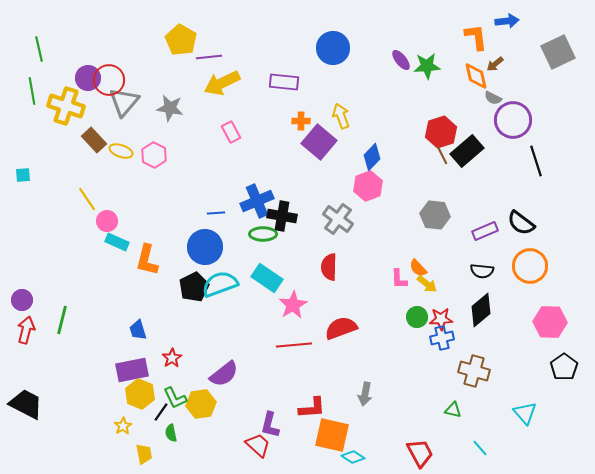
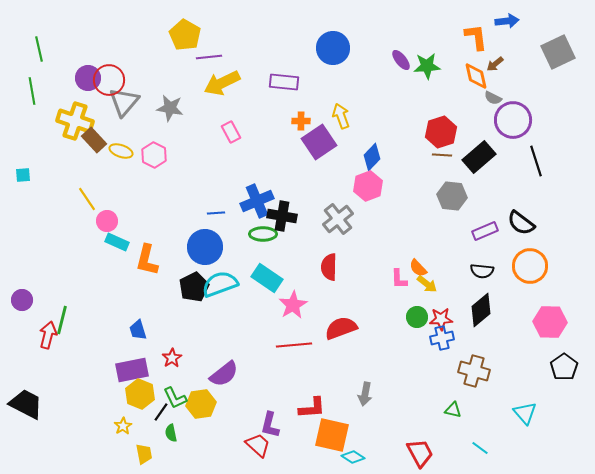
yellow pentagon at (181, 40): moved 4 px right, 5 px up
yellow cross at (66, 106): moved 9 px right, 15 px down
purple square at (319, 142): rotated 16 degrees clockwise
black rectangle at (467, 151): moved 12 px right, 6 px down
brown line at (442, 155): rotated 60 degrees counterclockwise
gray hexagon at (435, 215): moved 17 px right, 19 px up
gray cross at (338, 219): rotated 16 degrees clockwise
red arrow at (26, 330): moved 22 px right, 5 px down
cyan line at (480, 448): rotated 12 degrees counterclockwise
